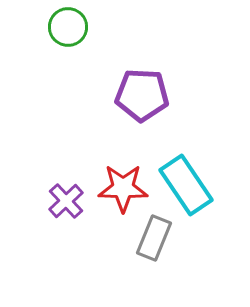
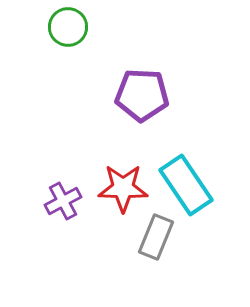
purple cross: moved 3 px left; rotated 15 degrees clockwise
gray rectangle: moved 2 px right, 1 px up
